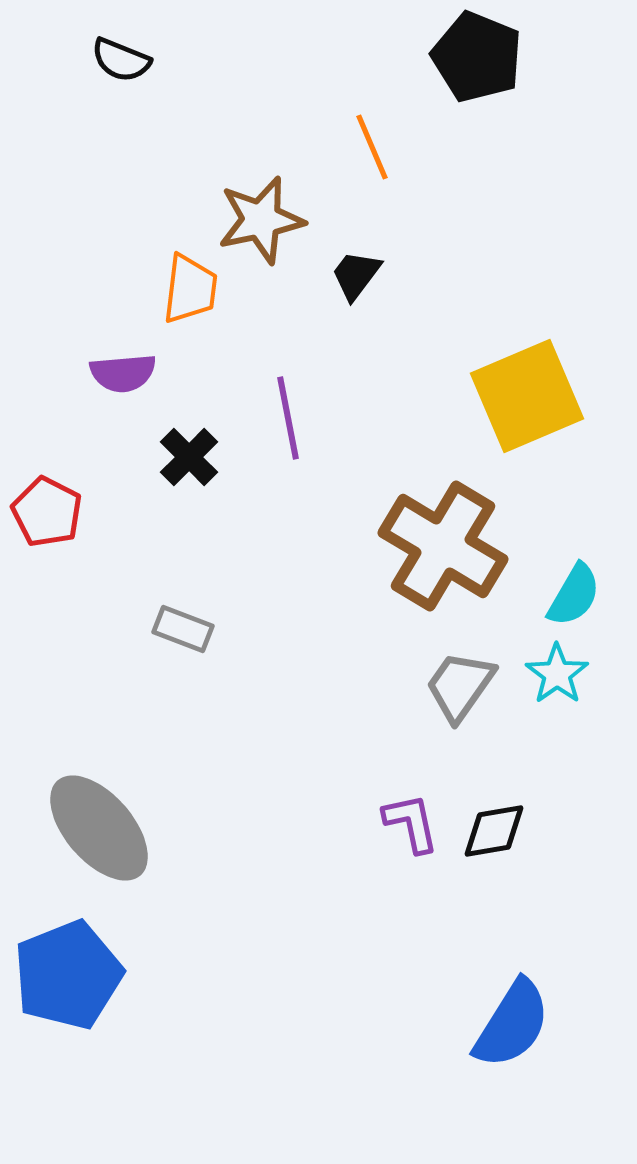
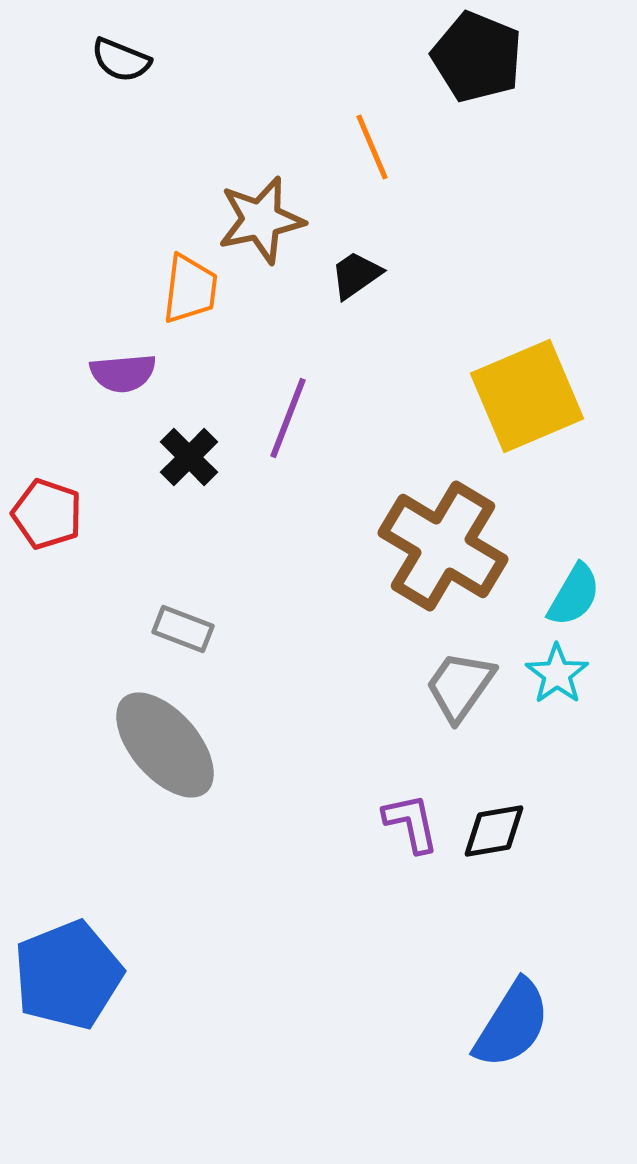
black trapezoid: rotated 18 degrees clockwise
purple line: rotated 32 degrees clockwise
red pentagon: moved 2 px down; rotated 8 degrees counterclockwise
gray ellipse: moved 66 px right, 83 px up
